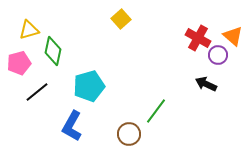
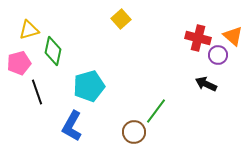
red cross: rotated 15 degrees counterclockwise
black line: rotated 70 degrees counterclockwise
brown circle: moved 5 px right, 2 px up
